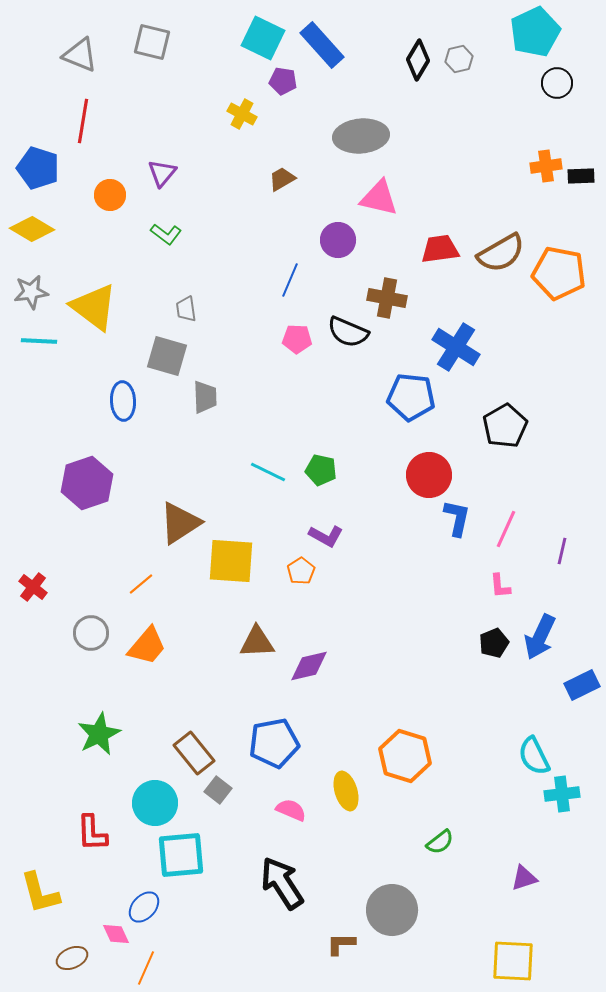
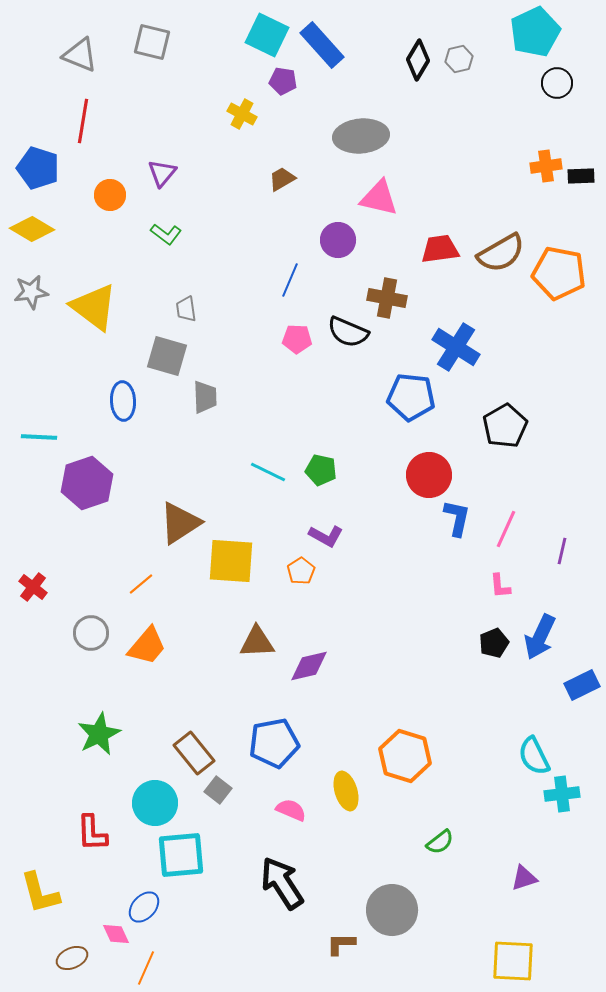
cyan square at (263, 38): moved 4 px right, 3 px up
cyan line at (39, 341): moved 96 px down
